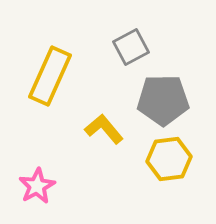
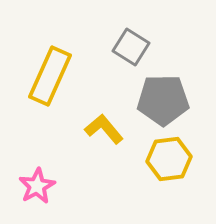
gray square: rotated 30 degrees counterclockwise
